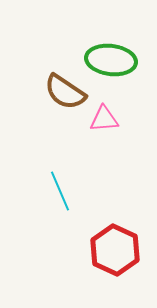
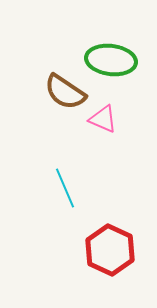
pink triangle: moved 1 px left; rotated 28 degrees clockwise
cyan line: moved 5 px right, 3 px up
red hexagon: moved 5 px left
